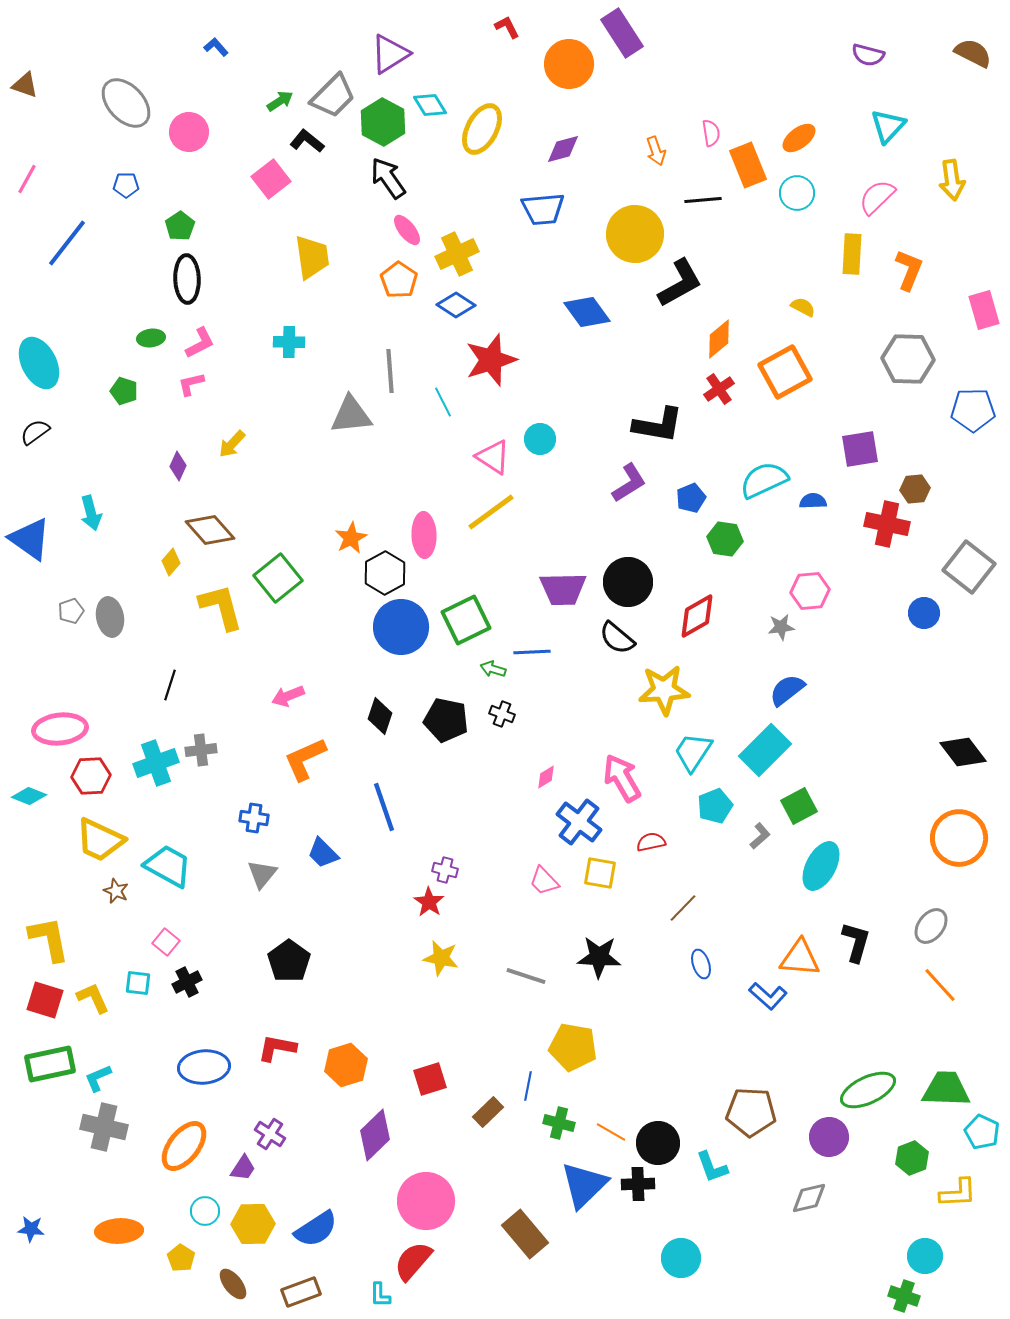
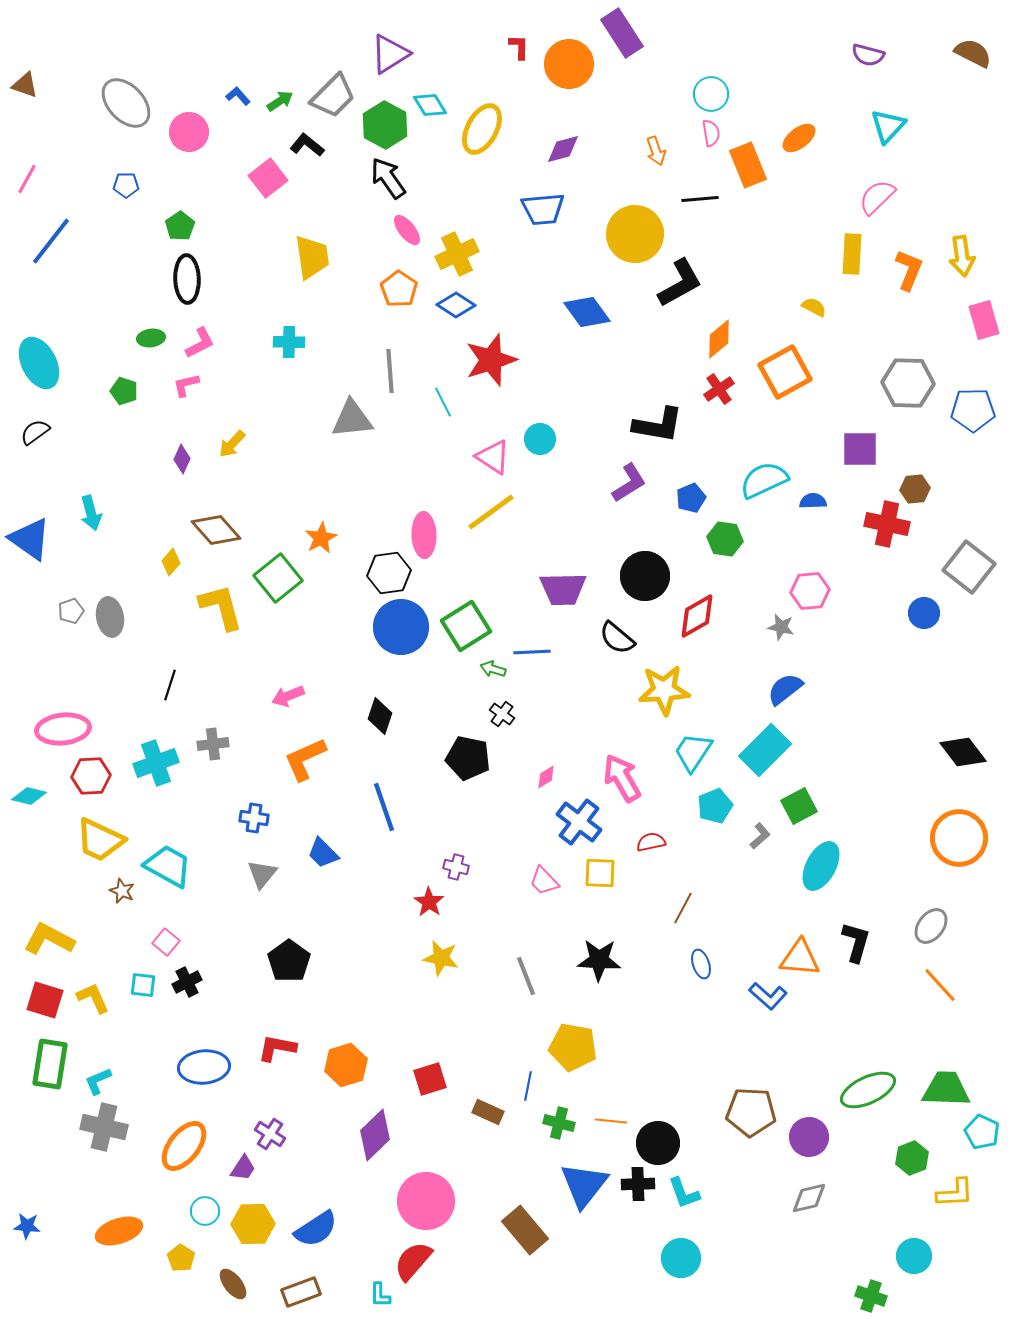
red L-shape at (507, 27): moved 12 px right, 20 px down; rotated 28 degrees clockwise
blue L-shape at (216, 47): moved 22 px right, 49 px down
green hexagon at (383, 122): moved 2 px right, 3 px down
black L-shape at (307, 141): moved 4 px down
pink square at (271, 179): moved 3 px left, 1 px up
yellow arrow at (952, 180): moved 10 px right, 76 px down
cyan circle at (797, 193): moved 86 px left, 99 px up
black line at (703, 200): moved 3 px left, 1 px up
blue line at (67, 243): moved 16 px left, 2 px up
orange pentagon at (399, 280): moved 9 px down
yellow semicircle at (803, 307): moved 11 px right
pink rectangle at (984, 310): moved 10 px down
gray hexagon at (908, 359): moved 24 px down
pink L-shape at (191, 384): moved 5 px left, 1 px down
gray triangle at (351, 415): moved 1 px right, 4 px down
purple square at (860, 449): rotated 9 degrees clockwise
purple diamond at (178, 466): moved 4 px right, 7 px up
brown diamond at (210, 530): moved 6 px right
orange star at (351, 538): moved 30 px left
black hexagon at (385, 573): moved 4 px right; rotated 21 degrees clockwise
black circle at (628, 582): moved 17 px right, 6 px up
green square at (466, 620): moved 6 px down; rotated 6 degrees counterclockwise
gray star at (781, 627): rotated 20 degrees clockwise
blue semicircle at (787, 690): moved 2 px left, 1 px up
black cross at (502, 714): rotated 15 degrees clockwise
black pentagon at (446, 720): moved 22 px right, 38 px down
pink ellipse at (60, 729): moved 3 px right
gray cross at (201, 750): moved 12 px right, 6 px up
cyan diamond at (29, 796): rotated 8 degrees counterclockwise
purple cross at (445, 870): moved 11 px right, 3 px up
yellow square at (600, 873): rotated 8 degrees counterclockwise
brown star at (116, 891): moved 6 px right
brown line at (683, 908): rotated 16 degrees counterclockwise
yellow L-shape at (49, 939): rotated 51 degrees counterclockwise
black star at (599, 957): moved 3 px down
gray line at (526, 976): rotated 51 degrees clockwise
cyan square at (138, 983): moved 5 px right, 2 px down
green rectangle at (50, 1064): rotated 69 degrees counterclockwise
cyan L-shape at (98, 1078): moved 3 px down
brown rectangle at (488, 1112): rotated 68 degrees clockwise
orange line at (611, 1132): moved 11 px up; rotated 24 degrees counterclockwise
purple circle at (829, 1137): moved 20 px left
cyan L-shape at (712, 1167): moved 28 px left, 26 px down
blue triangle at (584, 1185): rotated 8 degrees counterclockwise
yellow L-shape at (958, 1193): moved 3 px left
blue star at (31, 1229): moved 4 px left, 3 px up
orange ellipse at (119, 1231): rotated 15 degrees counterclockwise
brown rectangle at (525, 1234): moved 4 px up
cyan circle at (925, 1256): moved 11 px left
green cross at (904, 1296): moved 33 px left
